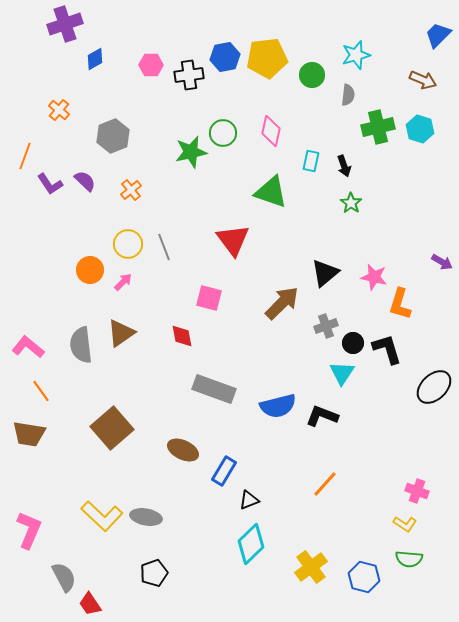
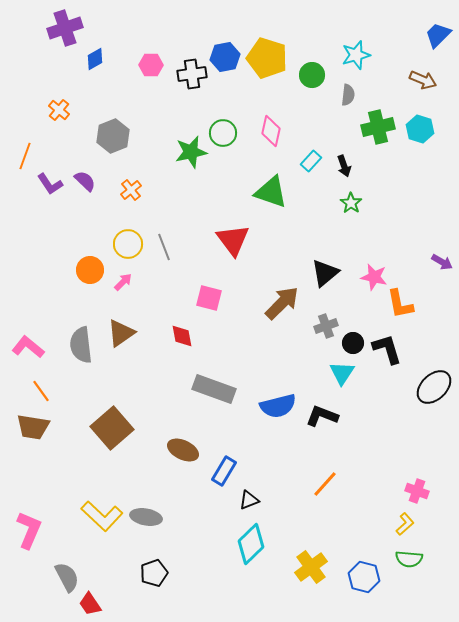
purple cross at (65, 24): moved 4 px down
yellow pentagon at (267, 58): rotated 24 degrees clockwise
black cross at (189, 75): moved 3 px right, 1 px up
cyan rectangle at (311, 161): rotated 30 degrees clockwise
orange L-shape at (400, 304): rotated 28 degrees counterclockwise
brown trapezoid at (29, 434): moved 4 px right, 7 px up
yellow L-shape at (405, 524): rotated 75 degrees counterclockwise
gray semicircle at (64, 577): moved 3 px right
